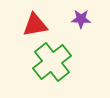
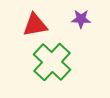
green cross: rotated 9 degrees counterclockwise
